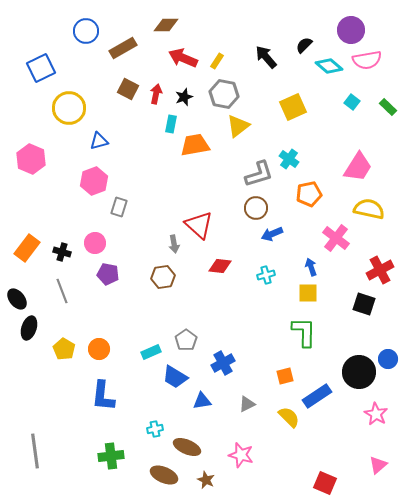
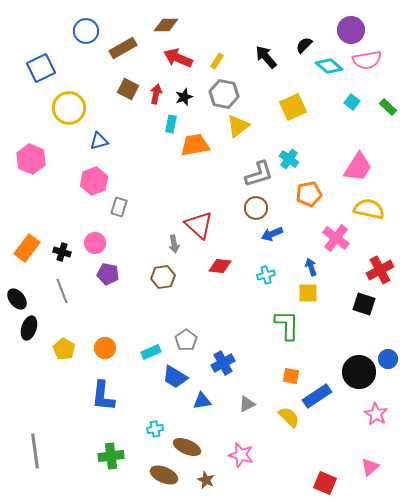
red arrow at (183, 58): moved 5 px left
green L-shape at (304, 332): moved 17 px left, 7 px up
orange circle at (99, 349): moved 6 px right, 1 px up
orange square at (285, 376): moved 6 px right; rotated 24 degrees clockwise
pink triangle at (378, 465): moved 8 px left, 2 px down
